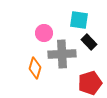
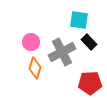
pink circle: moved 13 px left, 9 px down
gray cross: moved 2 px up; rotated 24 degrees counterclockwise
red pentagon: rotated 15 degrees clockwise
